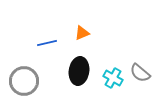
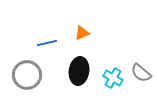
gray semicircle: moved 1 px right
gray circle: moved 3 px right, 6 px up
